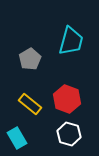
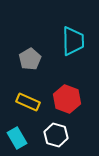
cyan trapezoid: moved 2 px right; rotated 16 degrees counterclockwise
yellow rectangle: moved 2 px left, 2 px up; rotated 15 degrees counterclockwise
white hexagon: moved 13 px left, 1 px down
